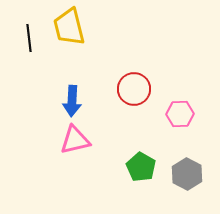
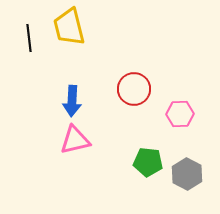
green pentagon: moved 7 px right, 5 px up; rotated 24 degrees counterclockwise
